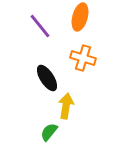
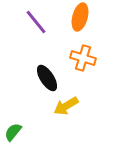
purple line: moved 4 px left, 4 px up
yellow arrow: rotated 130 degrees counterclockwise
green semicircle: moved 36 px left
